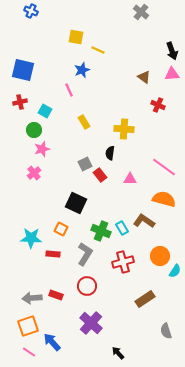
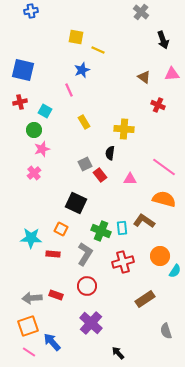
blue cross at (31, 11): rotated 32 degrees counterclockwise
black arrow at (172, 51): moved 9 px left, 11 px up
cyan rectangle at (122, 228): rotated 24 degrees clockwise
